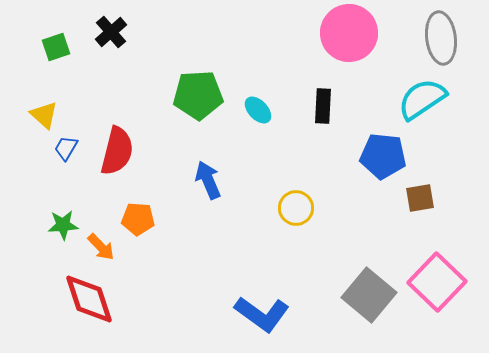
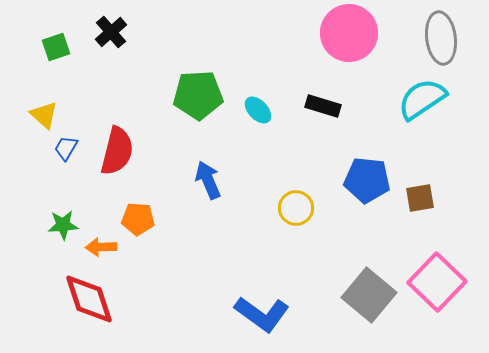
black rectangle: rotated 76 degrees counterclockwise
blue pentagon: moved 16 px left, 24 px down
orange arrow: rotated 132 degrees clockwise
